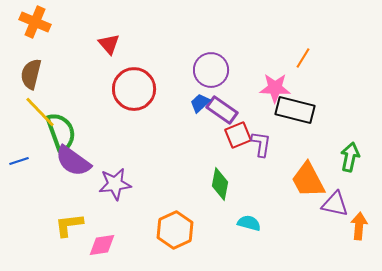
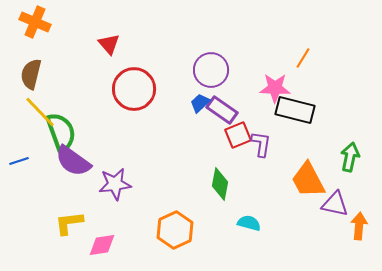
yellow L-shape: moved 2 px up
